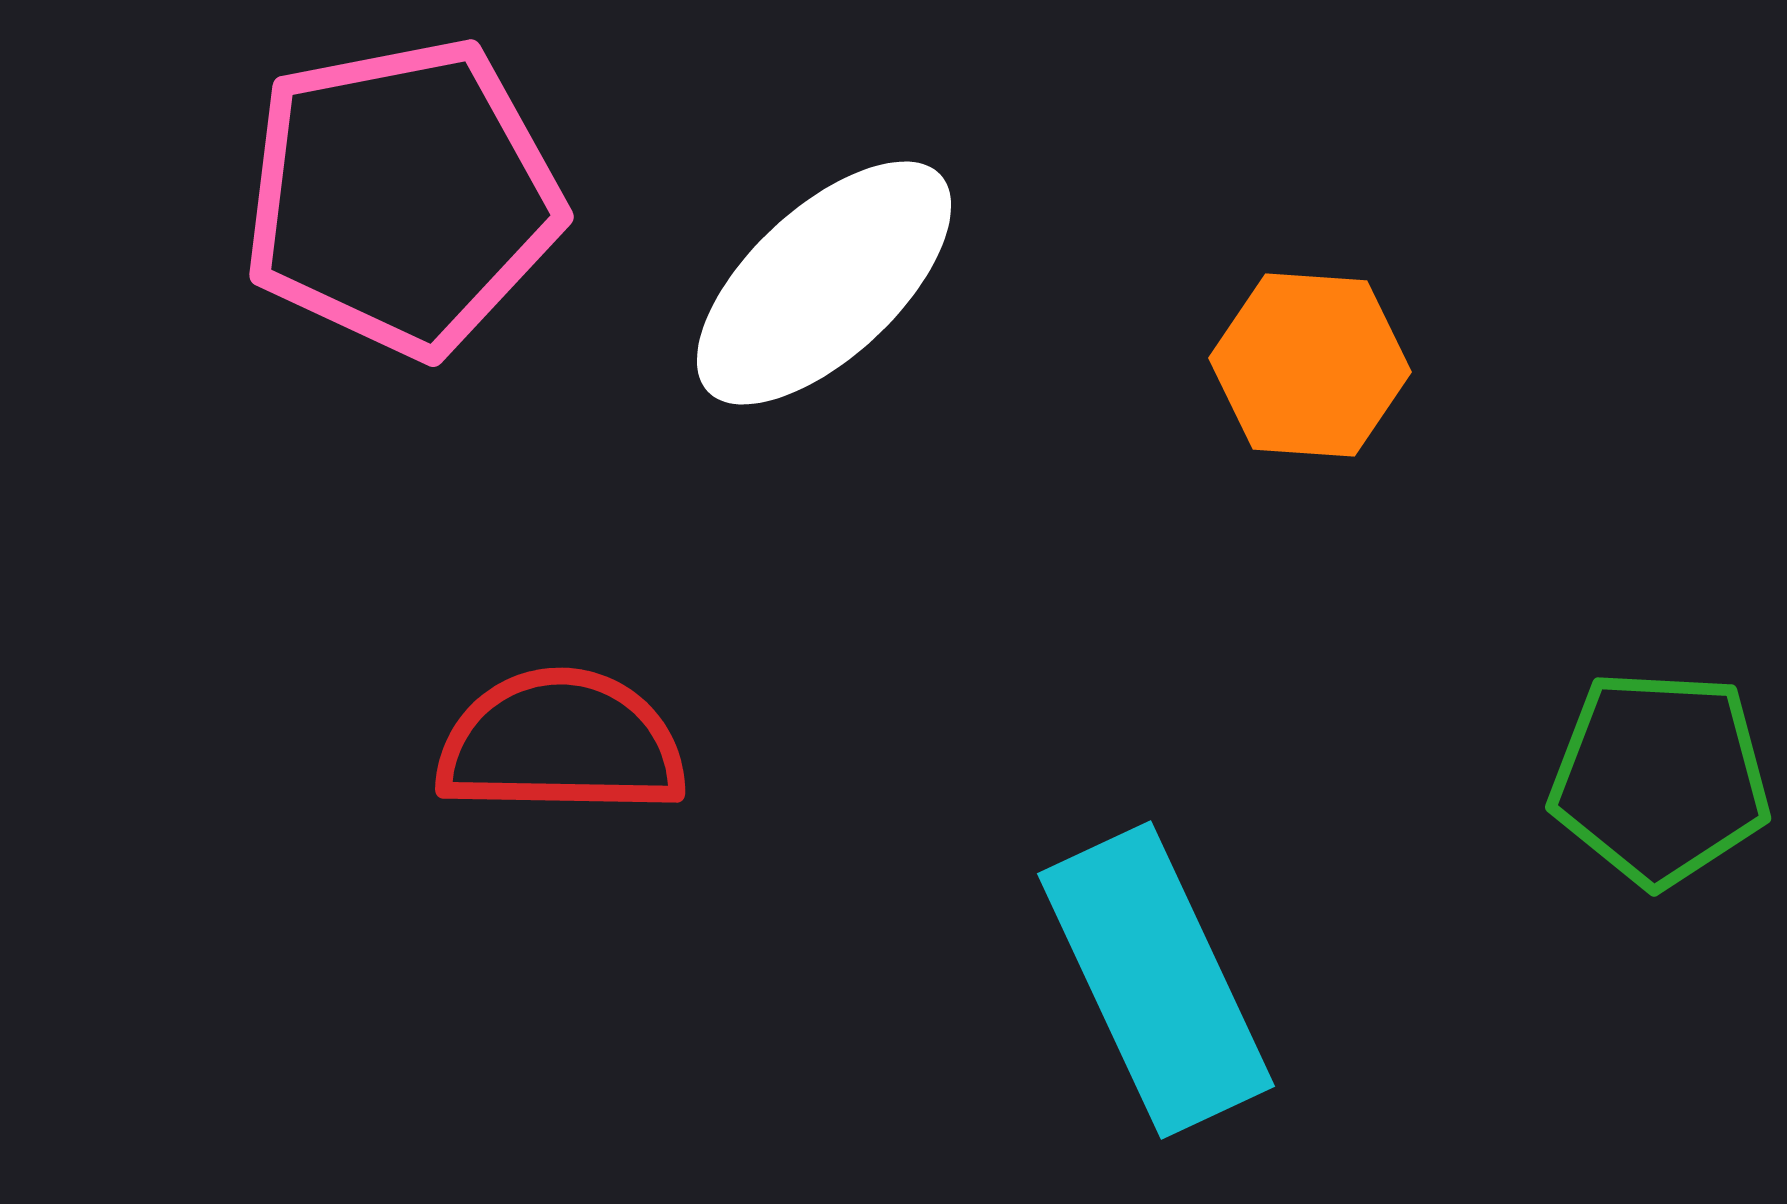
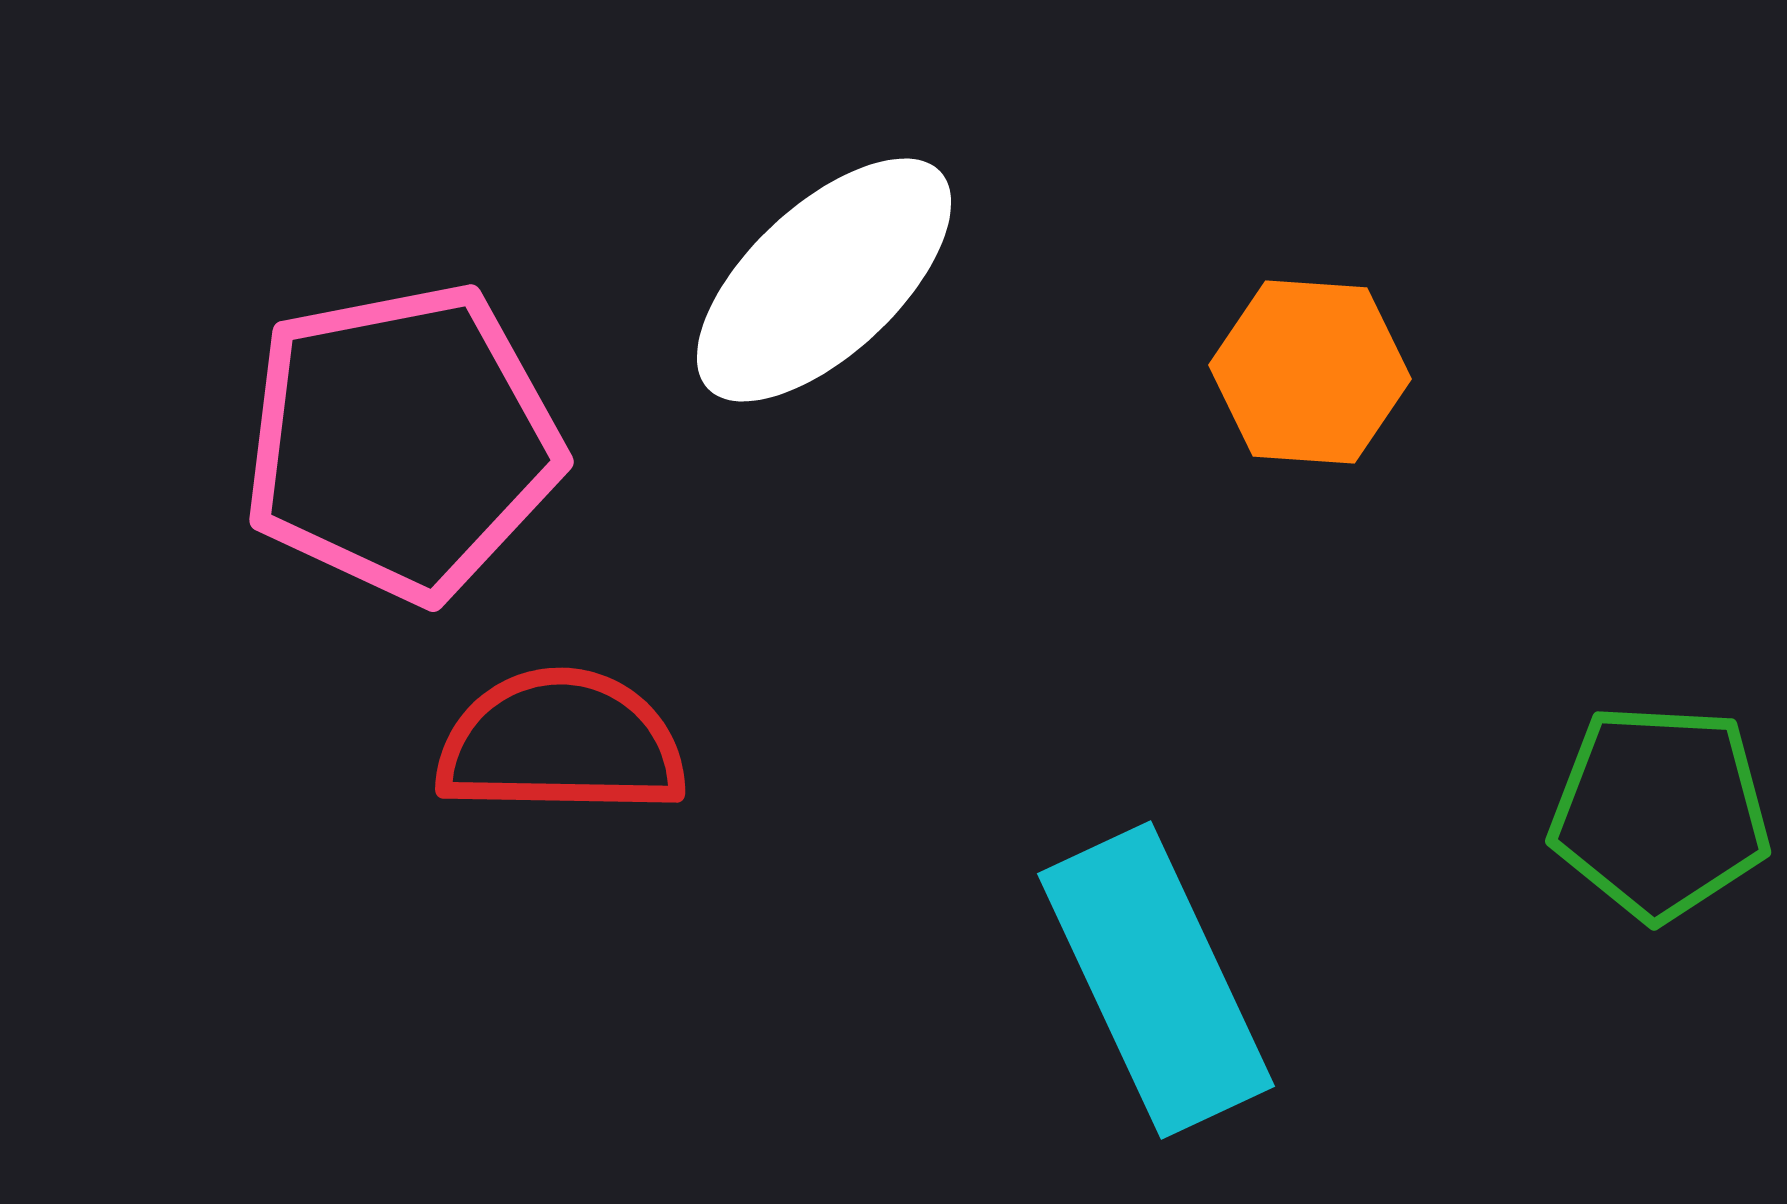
pink pentagon: moved 245 px down
white ellipse: moved 3 px up
orange hexagon: moved 7 px down
green pentagon: moved 34 px down
